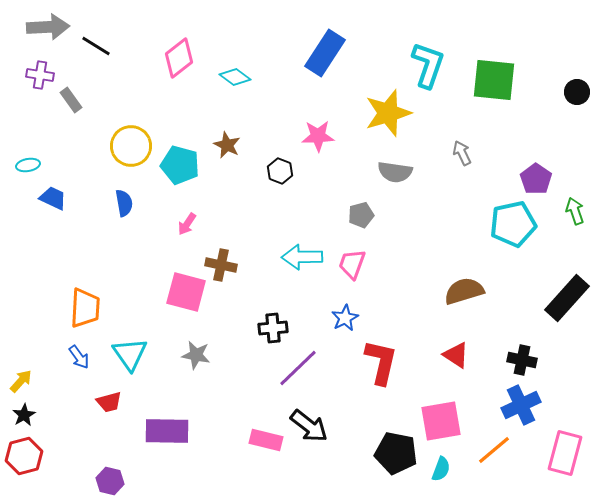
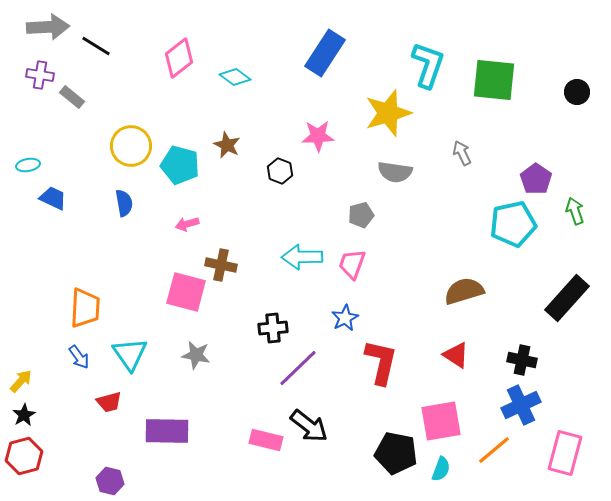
gray rectangle at (71, 100): moved 1 px right, 3 px up; rotated 15 degrees counterclockwise
pink arrow at (187, 224): rotated 40 degrees clockwise
